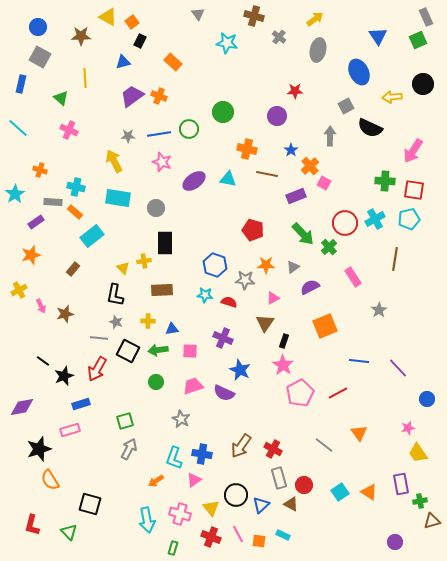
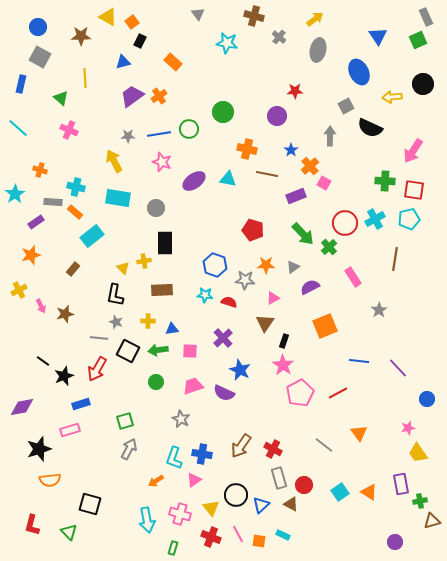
orange cross at (159, 96): rotated 35 degrees clockwise
purple cross at (223, 338): rotated 24 degrees clockwise
orange semicircle at (50, 480): rotated 65 degrees counterclockwise
